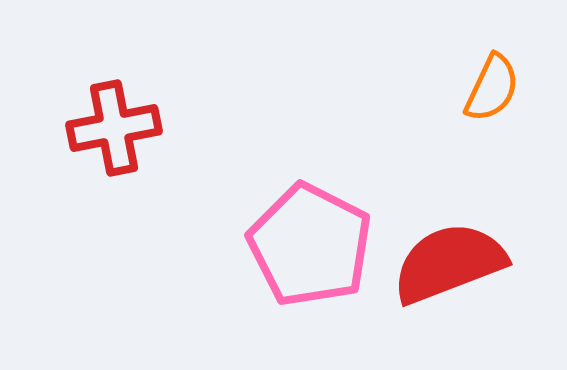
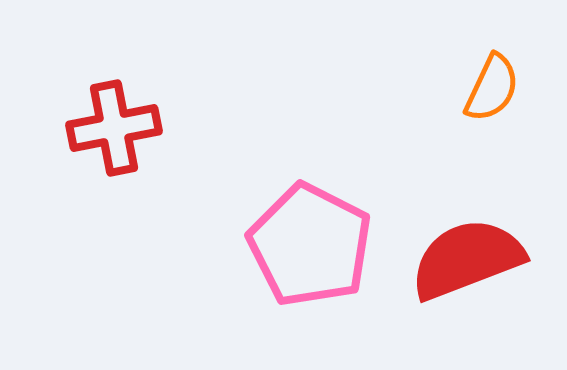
red semicircle: moved 18 px right, 4 px up
